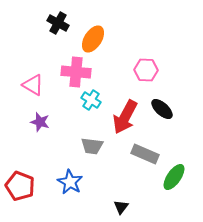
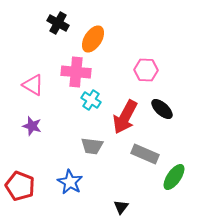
purple star: moved 8 px left, 4 px down
